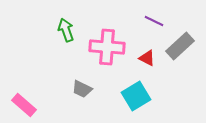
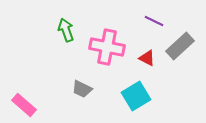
pink cross: rotated 8 degrees clockwise
